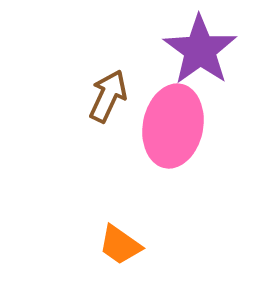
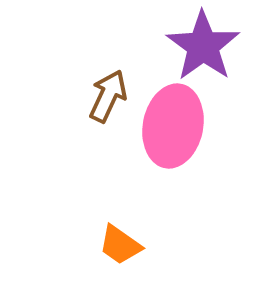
purple star: moved 3 px right, 4 px up
